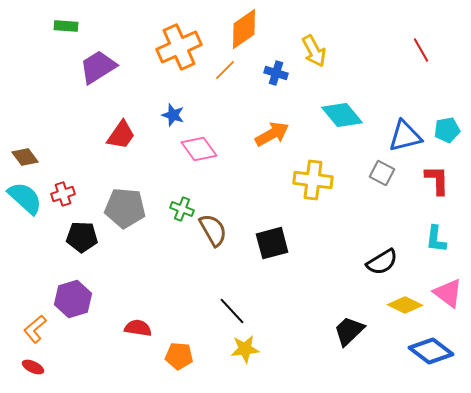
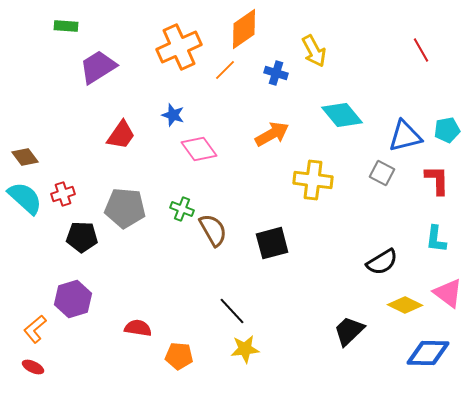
blue diamond: moved 3 px left, 2 px down; rotated 36 degrees counterclockwise
